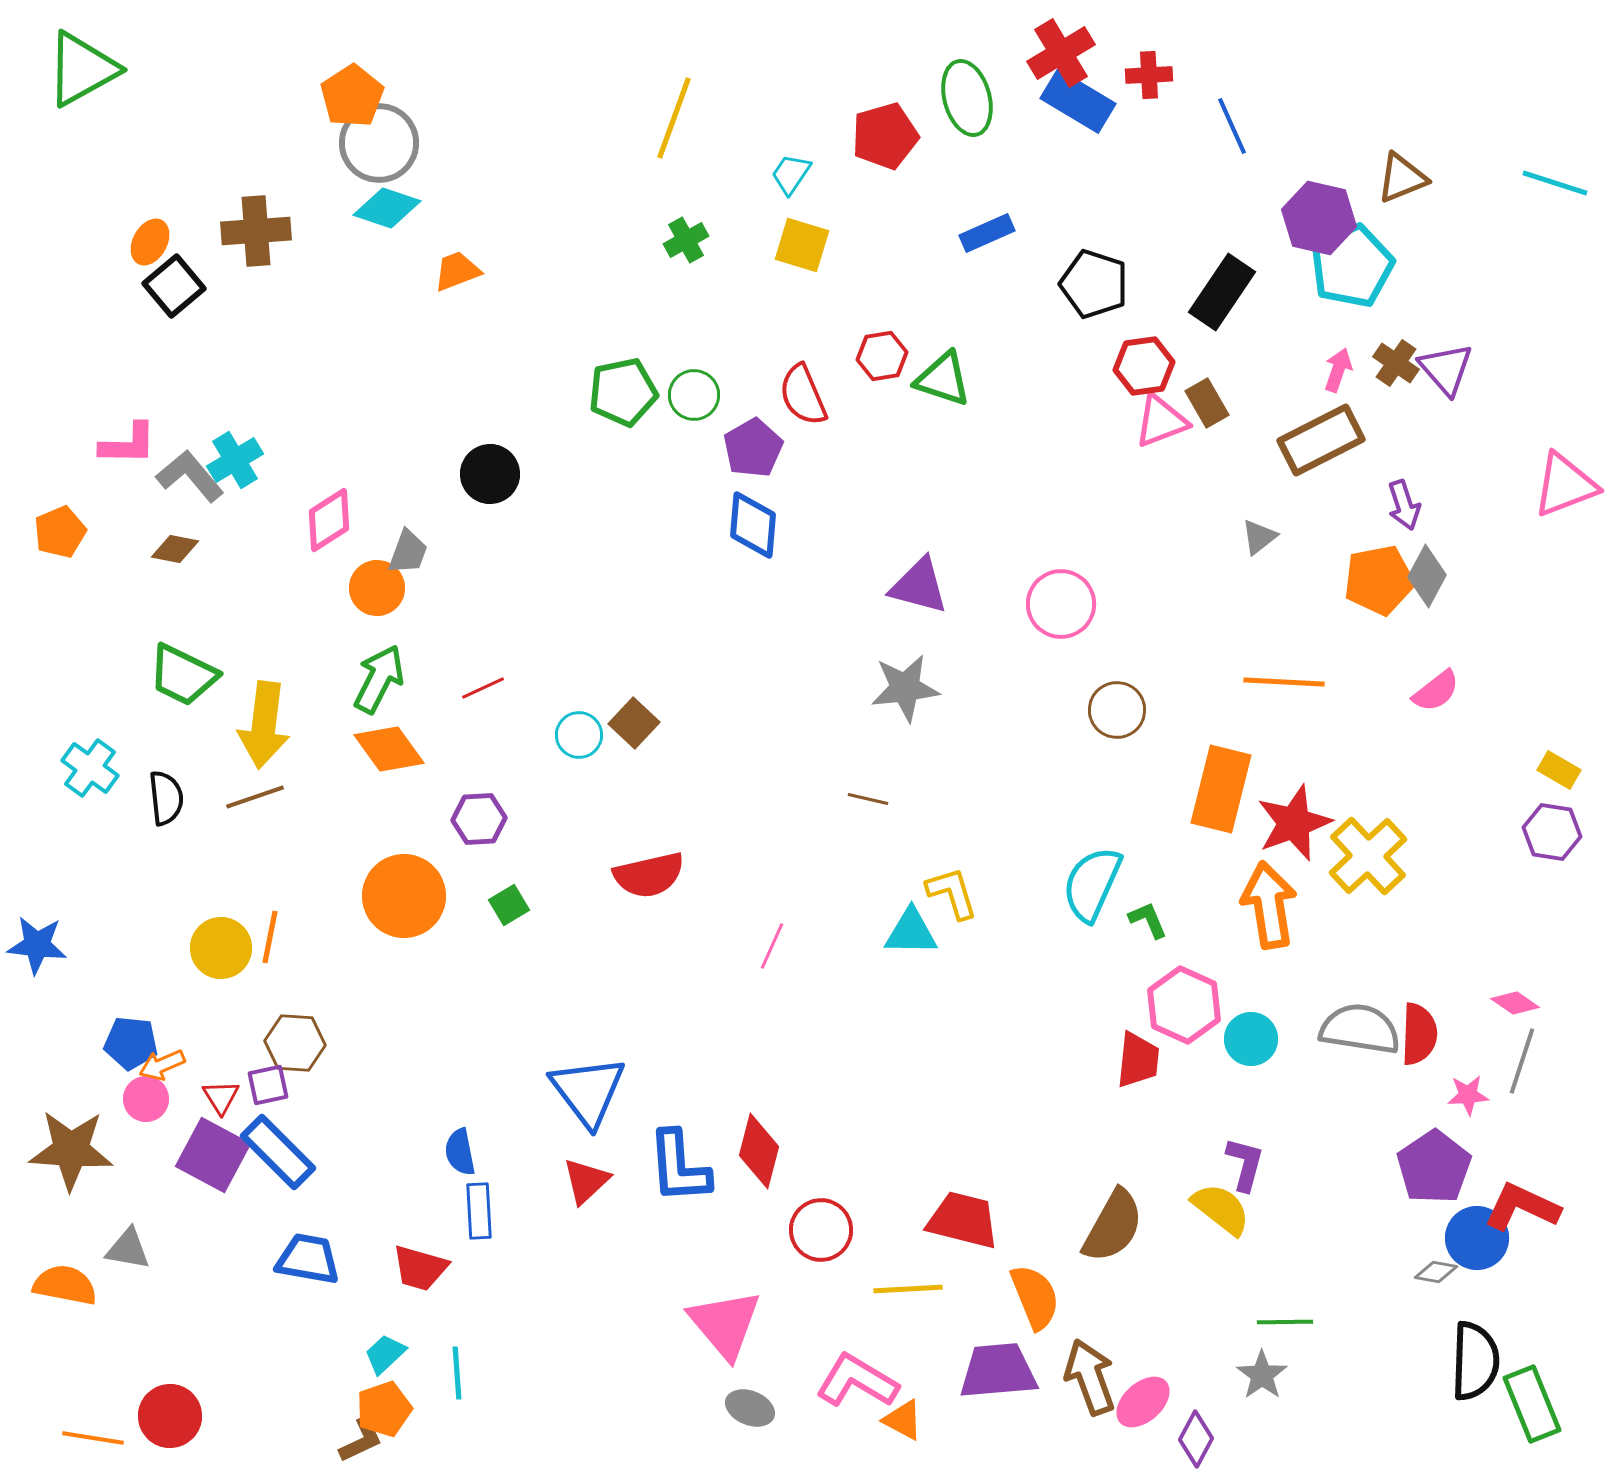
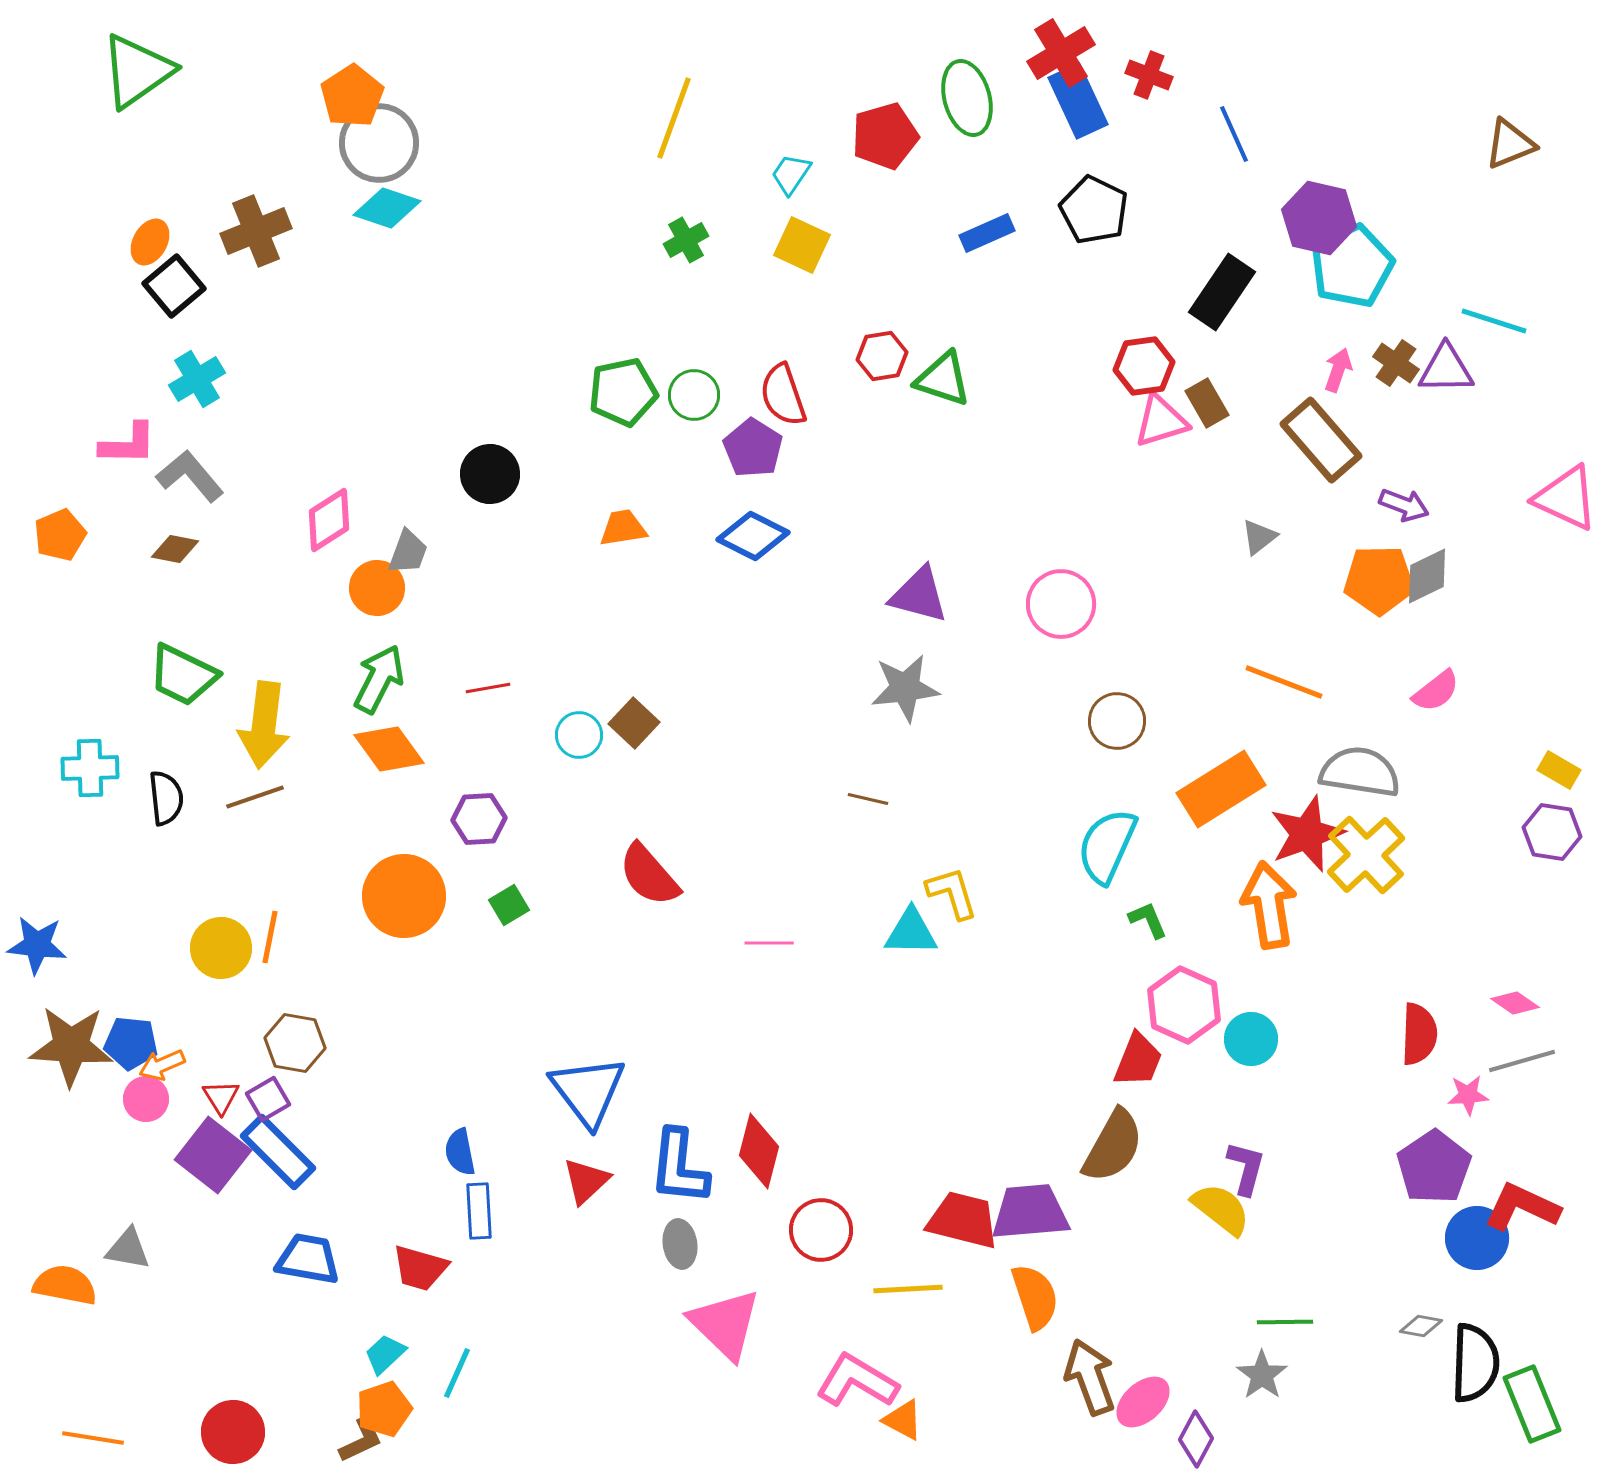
green triangle at (82, 69): moved 55 px right, 2 px down; rotated 6 degrees counterclockwise
red cross at (1149, 75): rotated 24 degrees clockwise
blue rectangle at (1078, 101): rotated 34 degrees clockwise
blue line at (1232, 126): moved 2 px right, 8 px down
brown triangle at (1402, 178): moved 108 px right, 34 px up
cyan line at (1555, 183): moved 61 px left, 138 px down
brown cross at (256, 231): rotated 18 degrees counterclockwise
yellow square at (802, 245): rotated 8 degrees clockwise
orange trapezoid at (457, 271): moved 166 px right, 257 px down; rotated 12 degrees clockwise
black pentagon at (1094, 284): moved 74 px up; rotated 8 degrees clockwise
purple triangle at (1446, 369): rotated 50 degrees counterclockwise
red semicircle at (803, 395): moved 20 px left; rotated 4 degrees clockwise
pink triangle at (1161, 421): rotated 4 degrees clockwise
brown rectangle at (1321, 440): rotated 76 degrees clockwise
purple pentagon at (753, 448): rotated 10 degrees counterclockwise
cyan cross at (235, 460): moved 38 px left, 81 px up
pink triangle at (1565, 485): moved 1 px right, 13 px down; rotated 46 degrees clockwise
purple arrow at (1404, 505): rotated 51 degrees counterclockwise
blue diamond at (753, 525): moved 11 px down; rotated 68 degrees counterclockwise
orange pentagon at (60, 532): moved 3 px down
gray diamond at (1427, 576): rotated 36 degrees clockwise
orange pentagon at (1379, 580): rotated 10 degrees clockwise
purple triangle at (919, 586): moved 9 px down
orange line at (1284, 682): rotated 18 degrees clockwise
red line at (483, 688): moved 5 px right; rotated 15 degrees clockwise
brown circle at (1117, 710): moved 11 px down
cyan cross at (90, 768): rotated 38 degrees counterclockwise
orange rectangle at (1221, 789): rotated 44 degrees clockwise
red star at (1294, 823): moved 13 px right, 11 px down
yellow cross at (1368, 856): moved 2 px left, 1 px up
red semicircle at (649, 875): rotated 62 degrees clockwise
cyan semicircle at (1092, 884): moved 15 px right, 38 px up
pink line at (772, 946): moved 3 px left, 3 px up; rotated 66 degrees clockwise
gray semicircle at (1360, 1029): moved 257 px up
brown hexagon at (295, 1043): rotated 6 degrees clockwise
red trapezoid at (1138, 1060): rotated 16 degrees clockwise
gray line at (1522, 1061): rotated 56 degrees clockwise
purple square at (268, 1085): moved 14 px down; rotated 18 degrees counterclockwise
brown star at (71, 1150): moved 104 px up
purple square at (213, 1155): rotated 10 degrees clockwise
purple L-shape at (1245, 1164): moved 1 px right, 4 px down
blue L-shape at (679, 1167): rotated 10 degrees clockwise
brown semicircle at (1113, 1226): moved 80 px up
gray diamond at (1436, 1272): moved 15 px left, 54 px down
orange semicircle at (1035, 1297): rotated 4 degrees clockwise
pink triangle at (725, 1324): rotated 6 degrees counterclockwise
black semicircle at (1475, 1361): moved 2 px down
purple trapezoid at (998, 1371): moved 32 px right, 159 px up
cyan line at (457, 1373): rotated 28 degrees clockwise
gray ellipse at (750, 1408): moved 70 px left, 164 px up; rotated 60 degrees clockwise
red circle at (170, 1416): moved 63 px right, 16 px down
